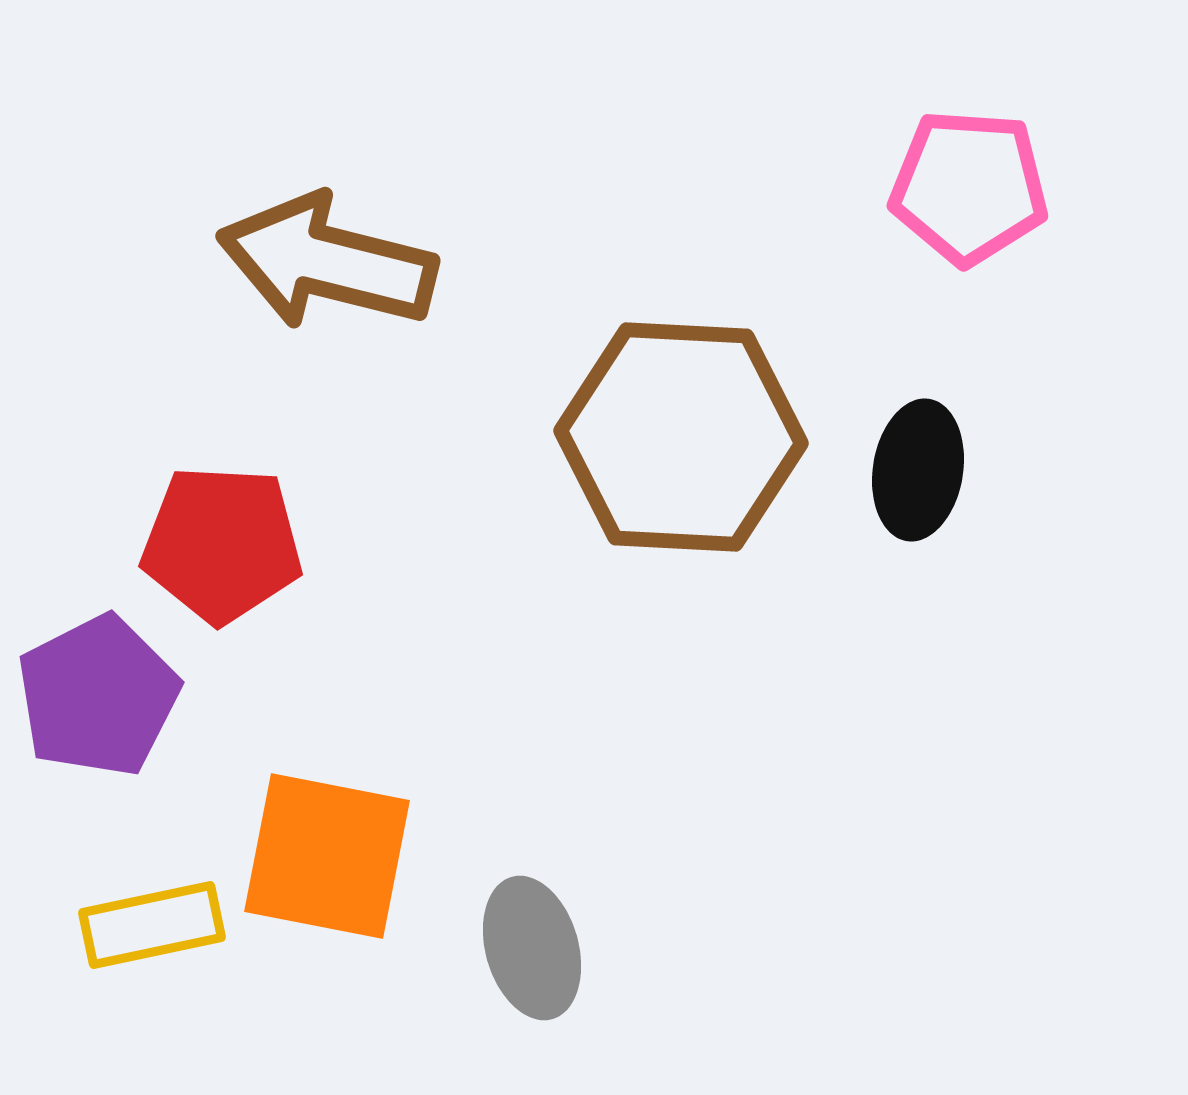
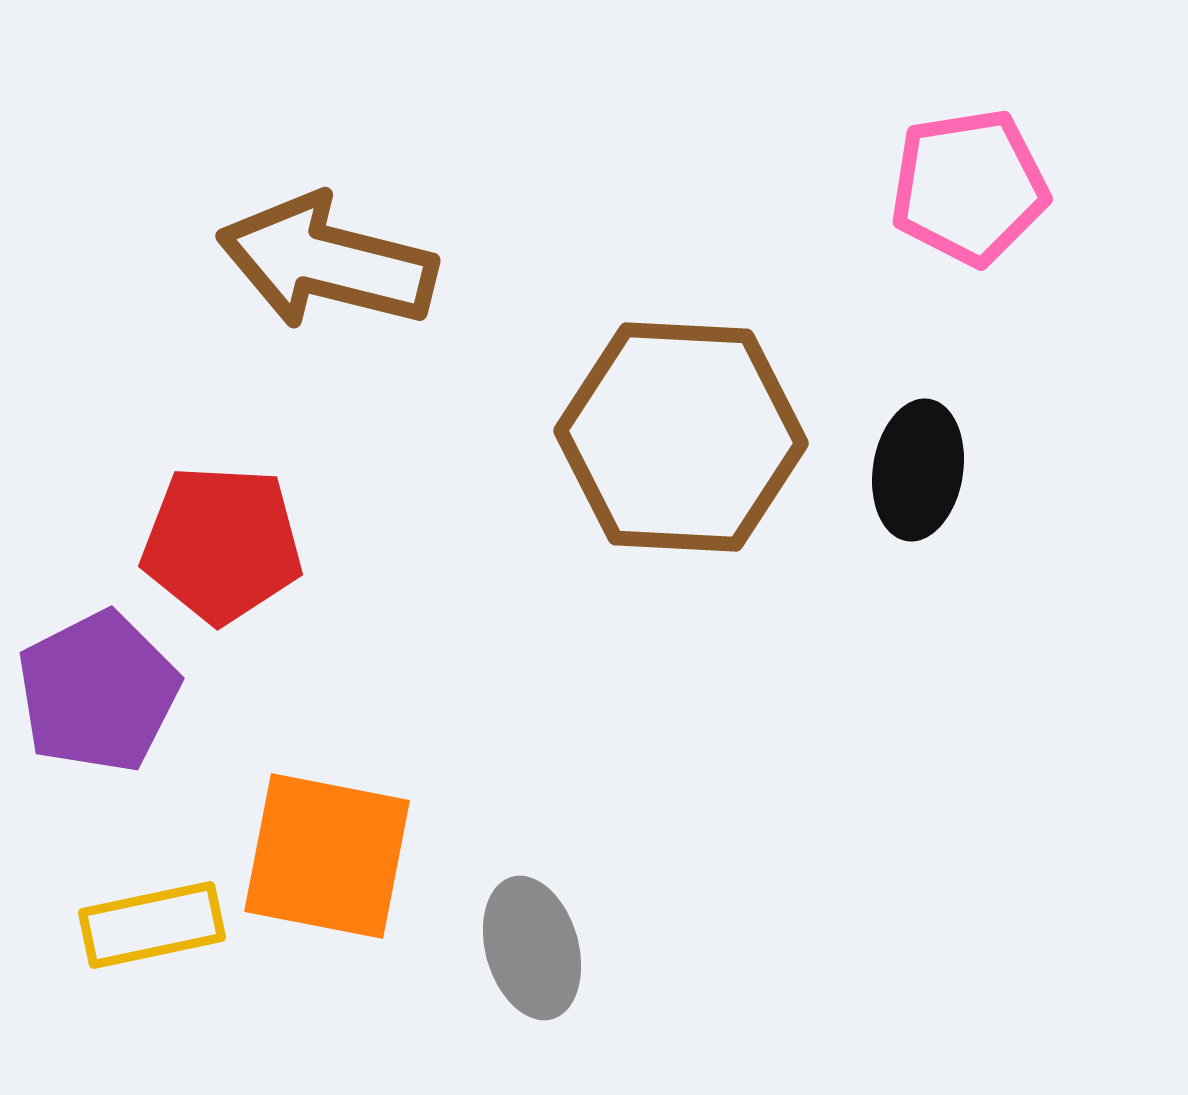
pink pentagon: rotated 13 degrees counterclockwise
purple pentagon: moved 4 px up
